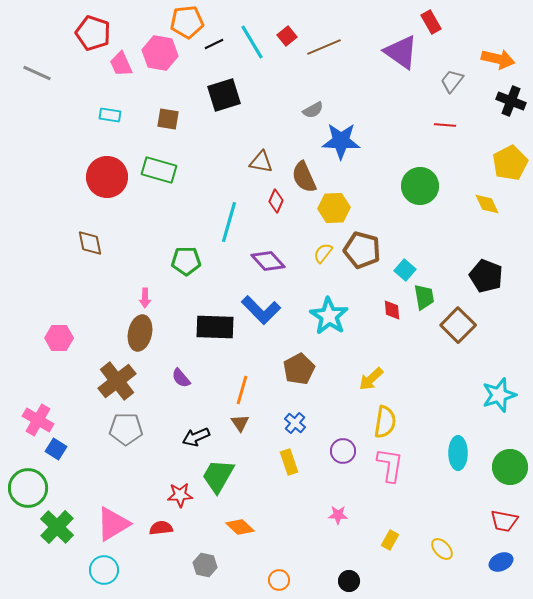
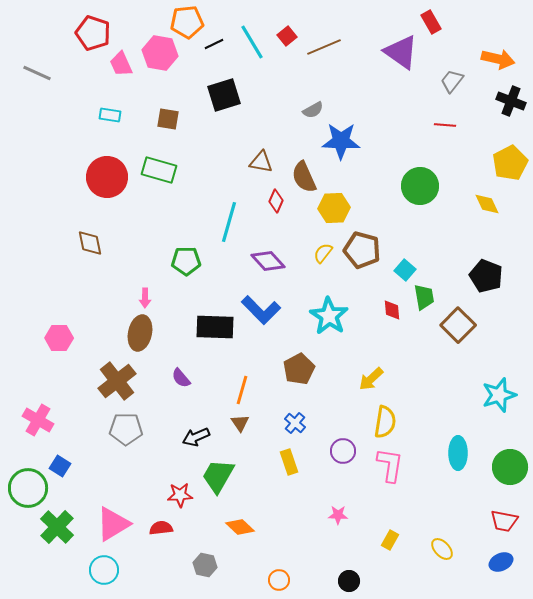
blue square at (56, 449): moved 4 px right, 17 px down
